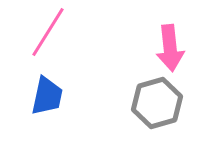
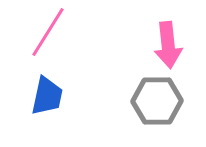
pink arrow: moved 2 px left, 3 px up
gray hexagon: moved 2 px up; rotated 15 degrees clockwise
